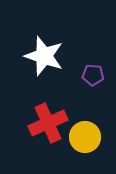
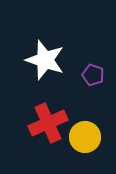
white star: moved 1 px right, 4 px down
purple pentagon: rotated 15 degrees clockwise
